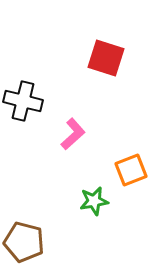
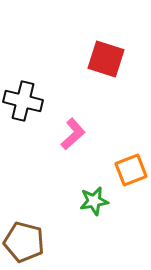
red square: moved 1 px down
